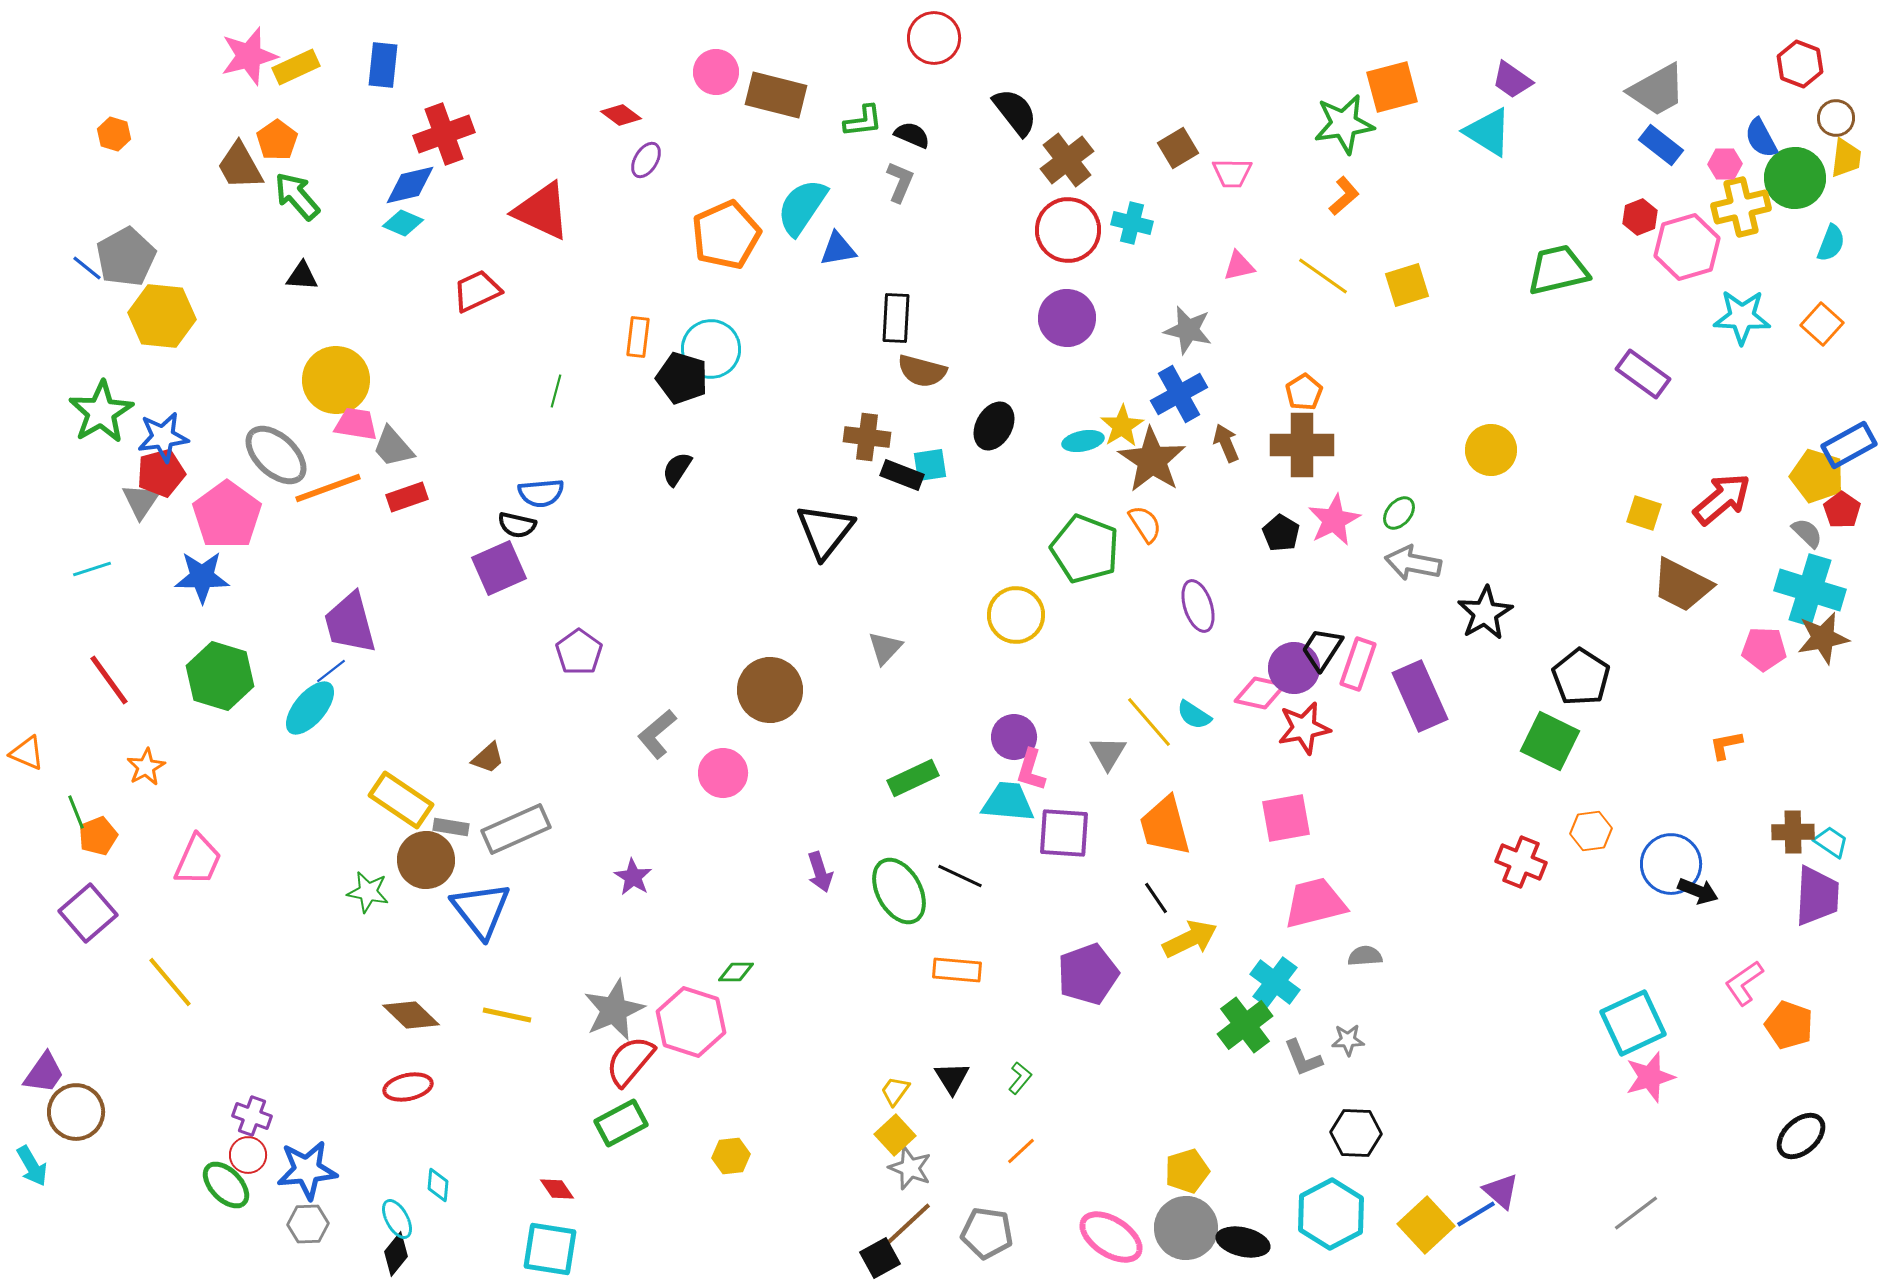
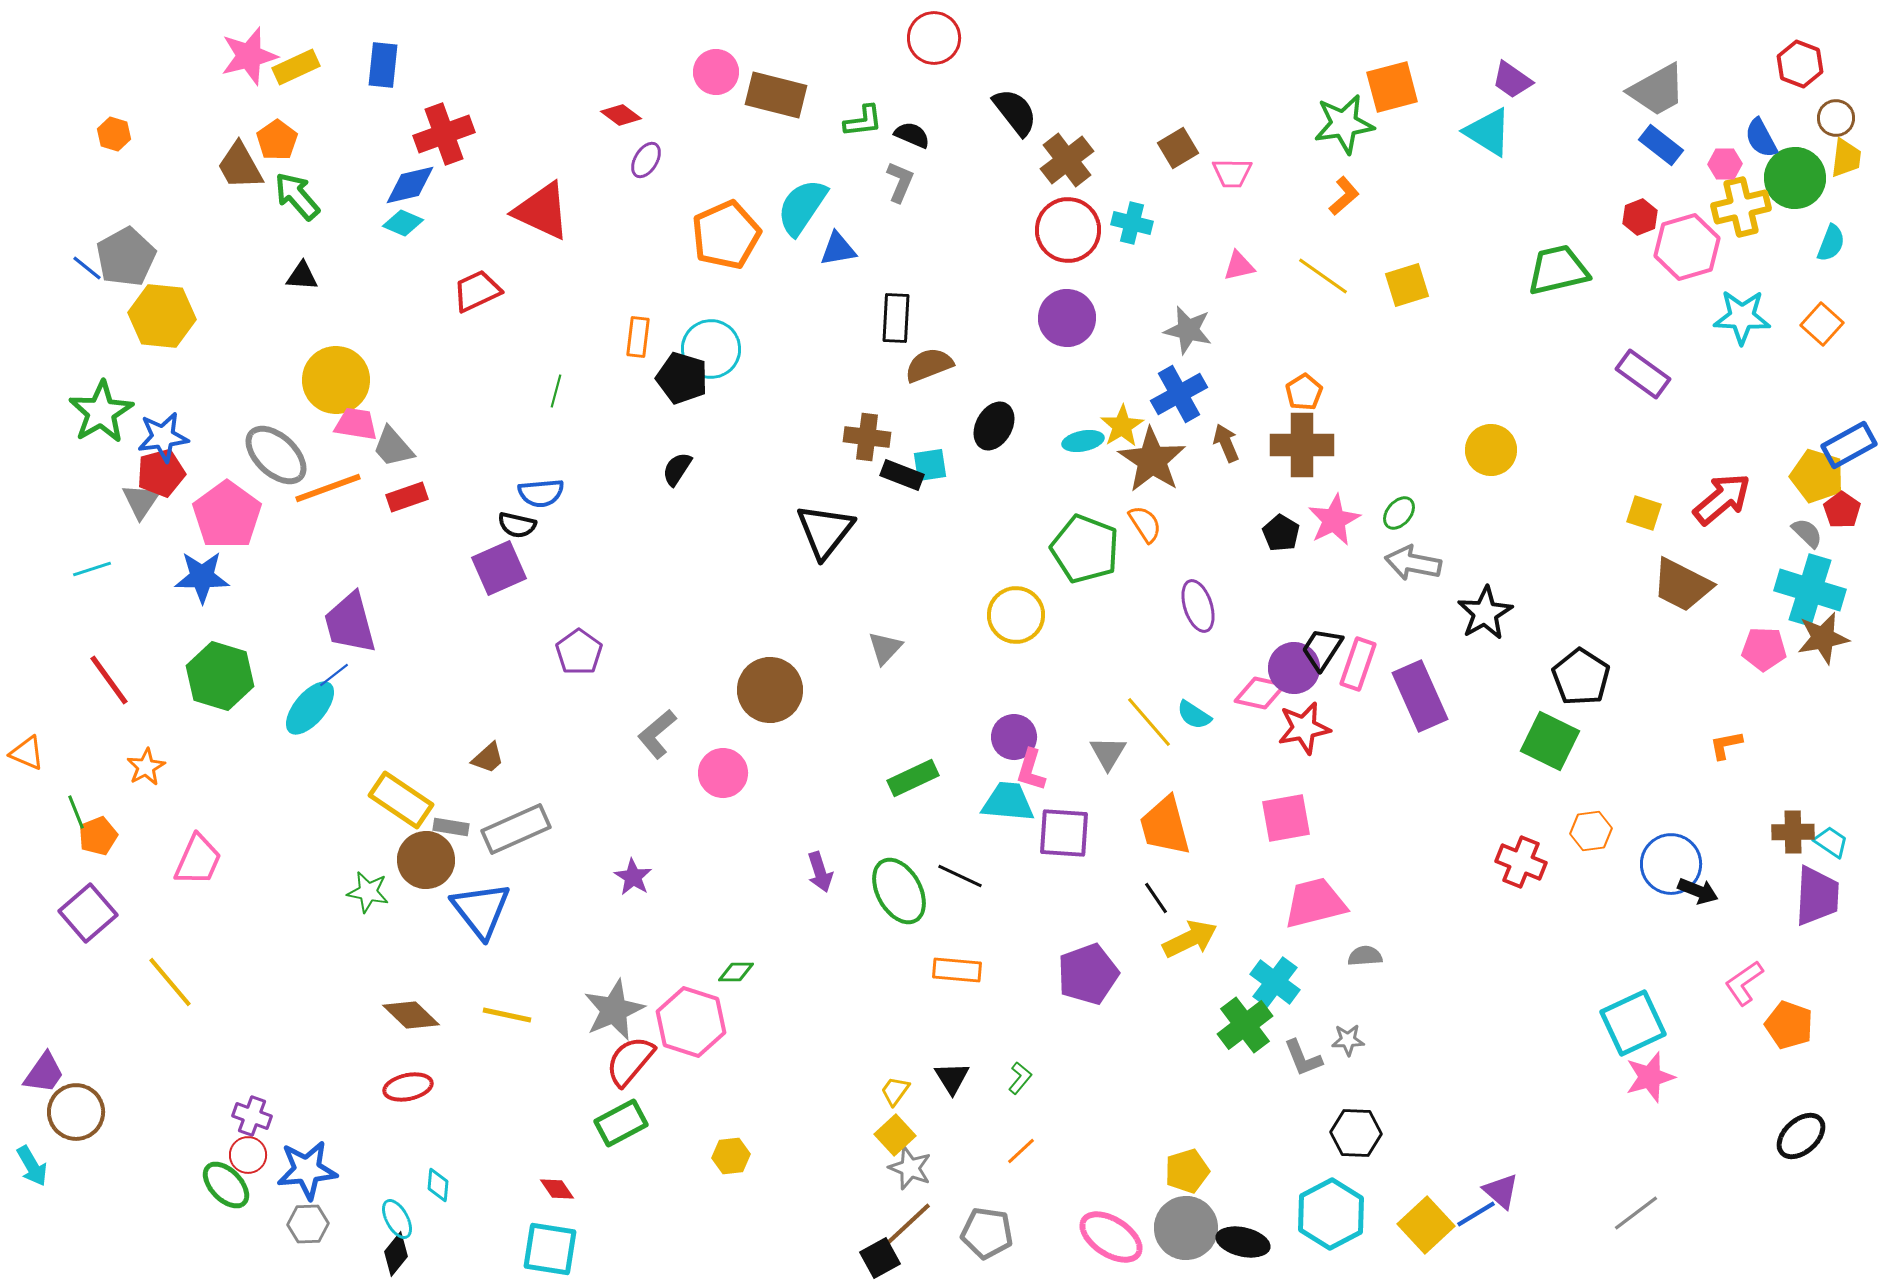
brown semicircle at (922, 371): moved 7 px right, 6 px up; rotated 144 degrees clockwise
blue line at (331, 671): moved 3 px right, 4 px down
